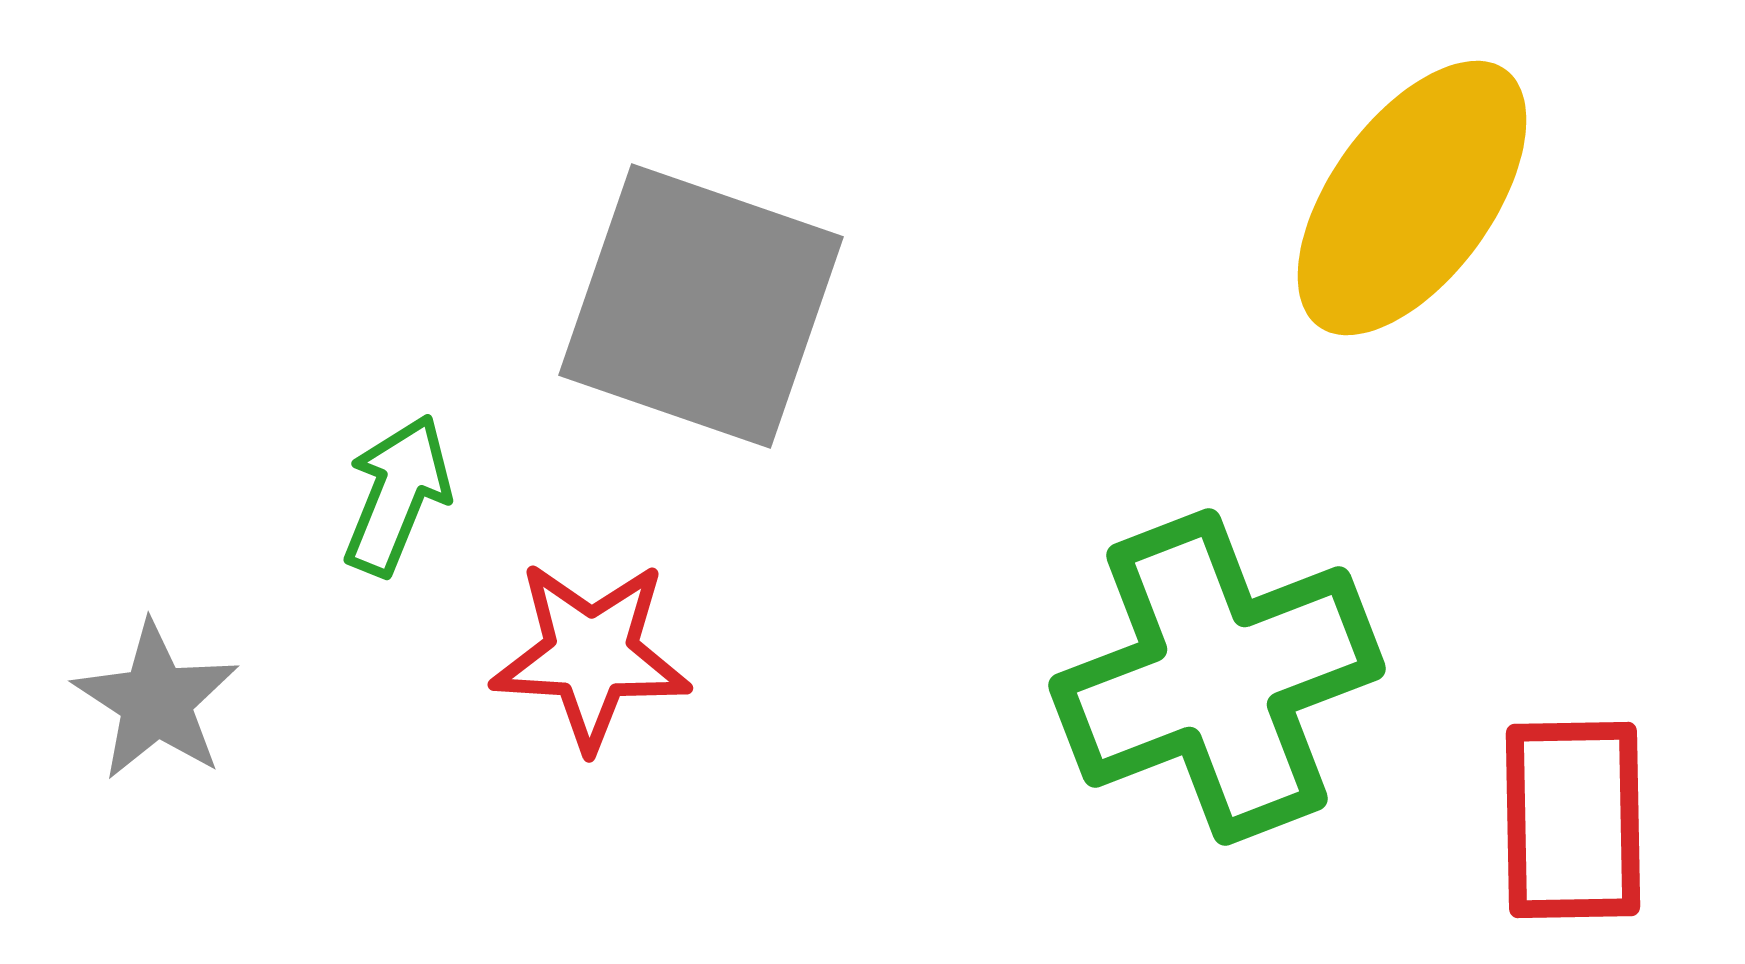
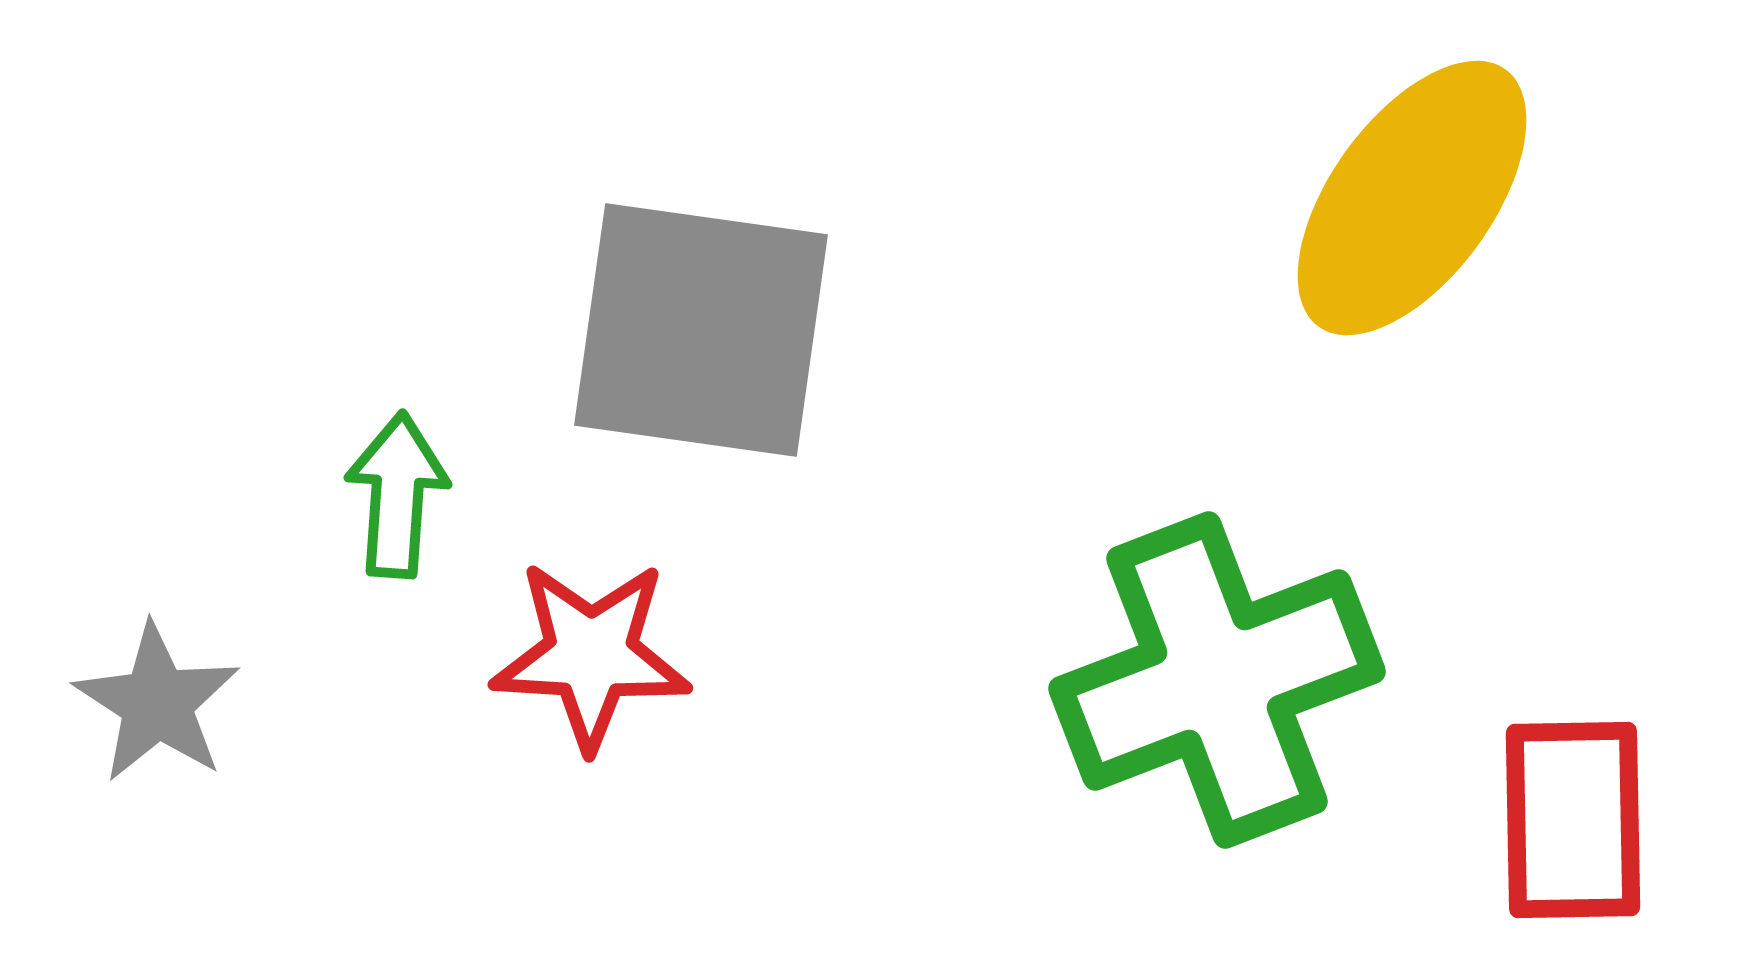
gray square: moved 24 px down; rotated 11 degrees counterclockwise
green arrow: rotated 18 degrees counterclockwise
green cross: moved 3 px down
gray star: moved 1 px right, 2 px down
